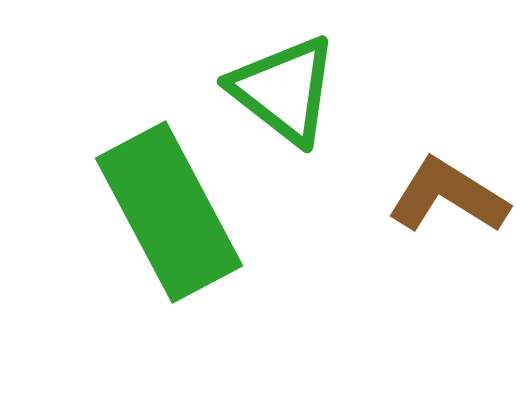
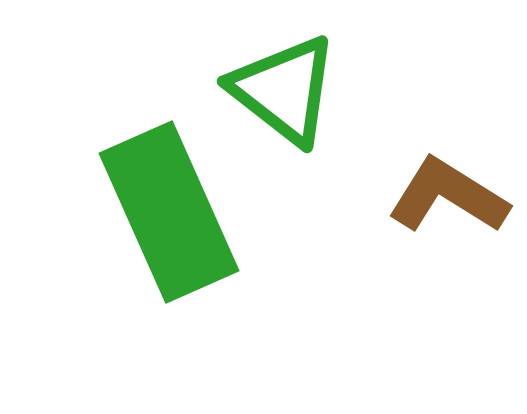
green rectangle: rotated 4 degrees clockwise
